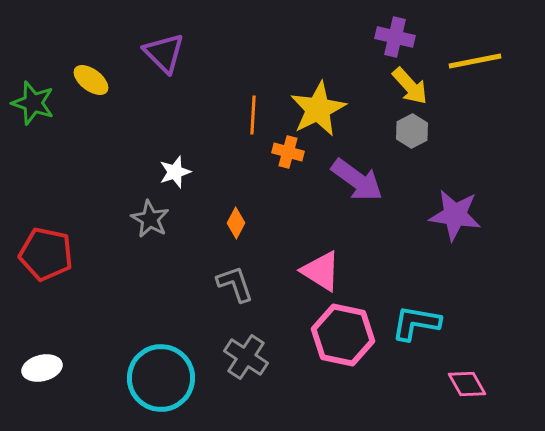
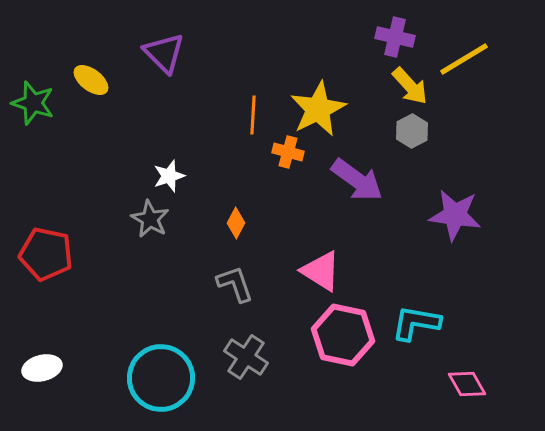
yellow line: moved 11 px left, 2 px up; rotated 20 degrees counterclockwise
white star: moved 6 px left, 4 px down
